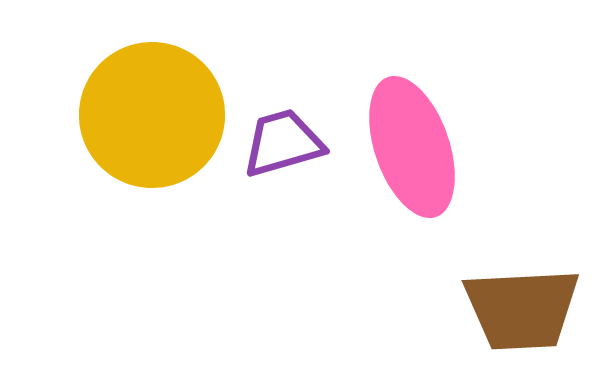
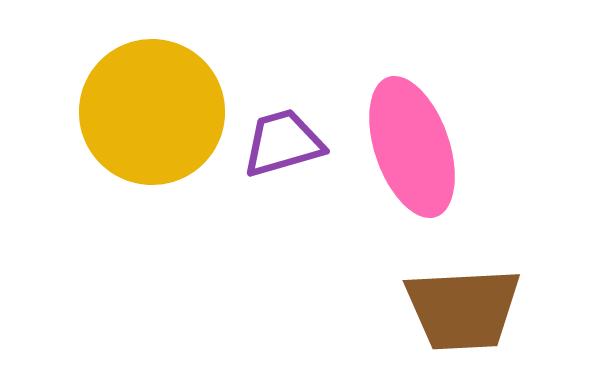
yellow circle: moved 3 px up
brown trapezoid: moved 59 px left
